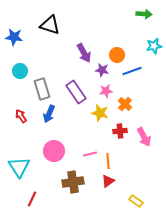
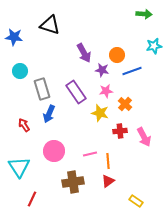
red arrow: moved 3 px right, 9 px down
